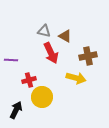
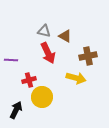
red arrow: moved 3 px left
